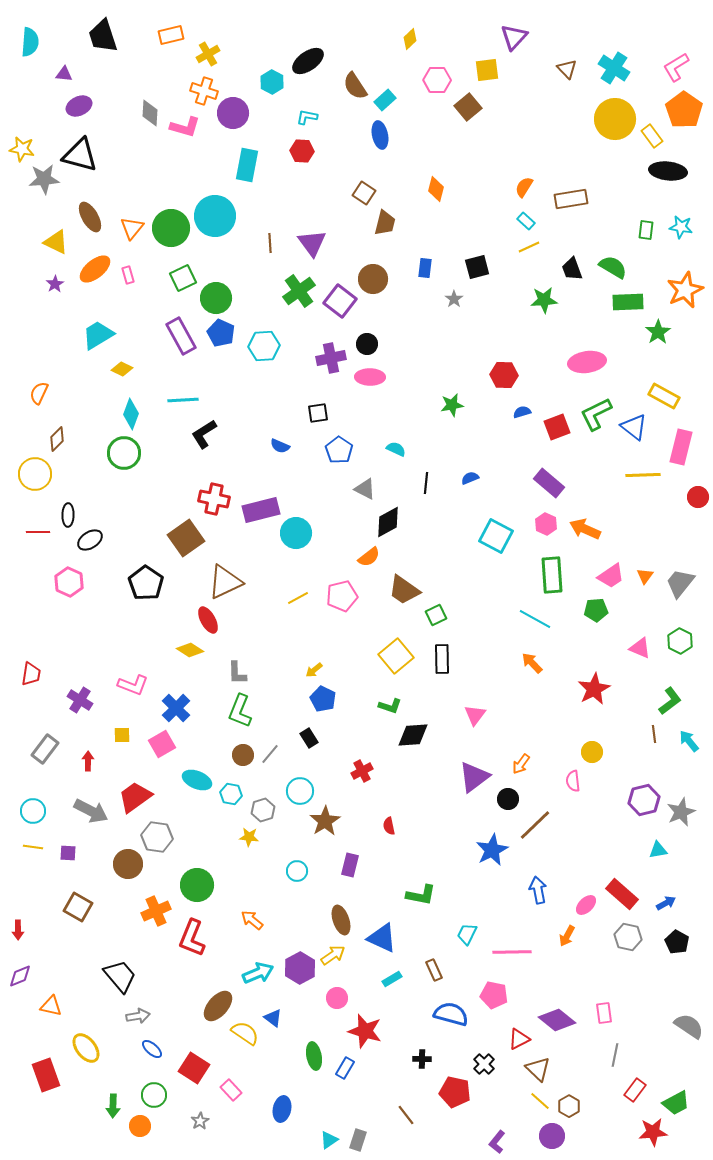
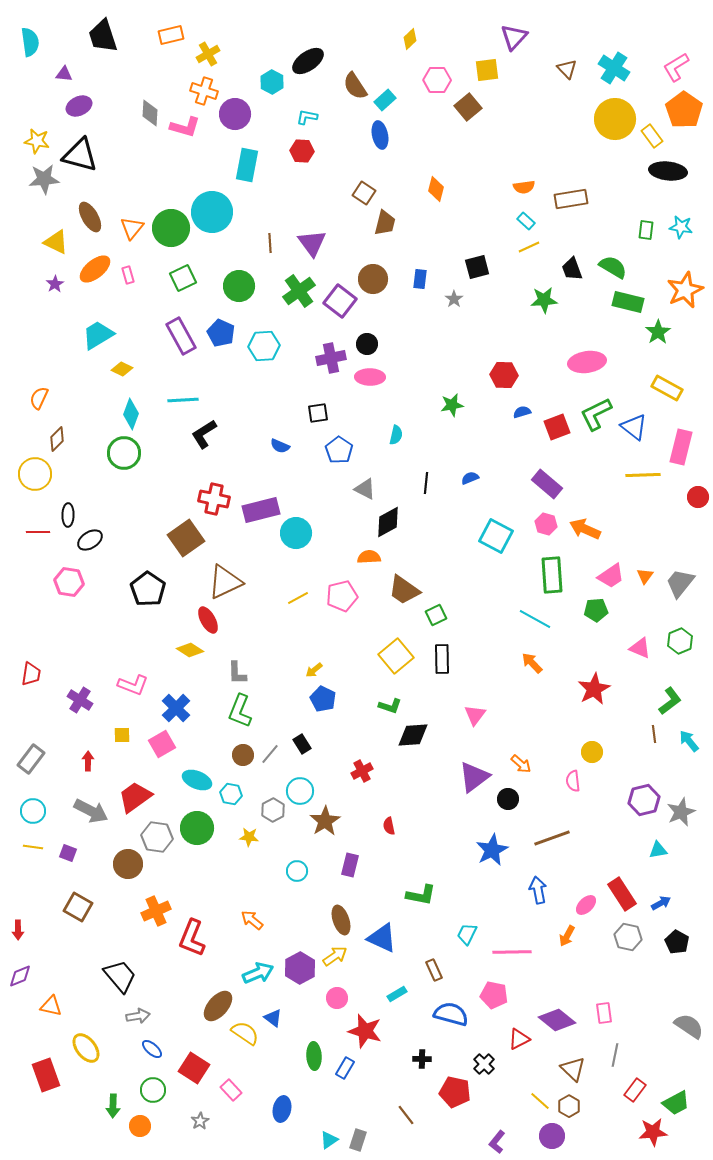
cyan semicircle at (30, 42): rotated 12 degrees counterclockwise
purple circle at (233, 113): moved 2 px right, 1 px down
yellow star at (22, 149): moved 15 px right, 8 px up
orange semicircle at (524, 187): rotated 130 degrees counterclockwise
cyan circle at (215, 216): moved 3 px left, 4 px up
blue rectangle at (425, 268): moved 5 px left, 11 px down
green circle at (216, 298): moved 23 px right, 12 px up
green rectangle at (628, 302): rotated 16 degrees clockwise
orange semicircle at (39, 393): moved 5 px down
yellow rectangle at (664, 396): moved 3 px right, 8 px up
cyan semicircle at (396, 449): moved 14 px up; rotated 78 degrees clockwise
purple rectangle at (549, 483): moved 2 px left, 1 px down
pink hexagon at (546, 524): rotated 10 degrees counterclockwise
orange semicircle at (369, 557): rotated 145 degrees counterclockwise
pink hexagon at (69, 582): rotated 16 degrees counterclockwise
black pentagon at (146, 583): moved 2 px right, 6 px down
green hexagon at (680, 641): rotated 10 degrees clockwise
black rectangle at (309, 738): moved 7 px left, 6 px down
gray rectangle at (45, 749): moved 14 px left, 10 px down
orange arrow at (521, 764): rotated 85 degrees counterclockwise
gray hexagon at (263, 810): moved 10 px right; rotated 10 degrees counterclockwise
brown line at (535, 825): moved 17 px right, 13 px down; rotated 24 degrees clockwise
purple square at (68, 853): rotated 18 degrees clockwise
green circle at (197, 885): moved 57 px up
red rectangle at (622, 894): rotated 16 degrees clockwise
blue arrow at (666, 903): moved 5 px left
yellow arrow at (333, 955): moved 2 px right, 1 px down
cyan rectangle at (392, 979): moved 5 px right, 15 px down
green ellipse at (314, 1056): rotated 8 degrees clockwise
brown triangle at (538, 1069): moved 35 px right
green circle at (154, 1095): moved 1 px left, 5 px up
